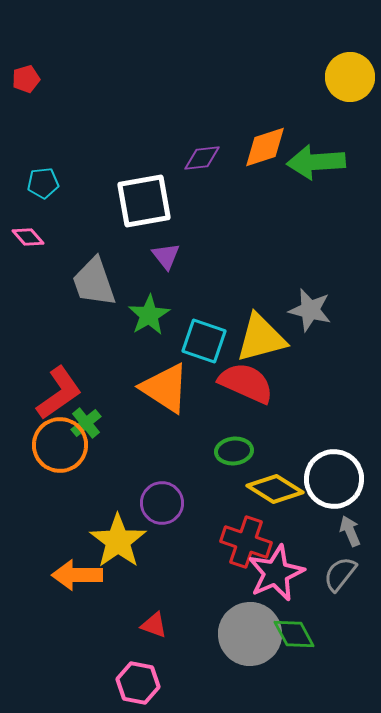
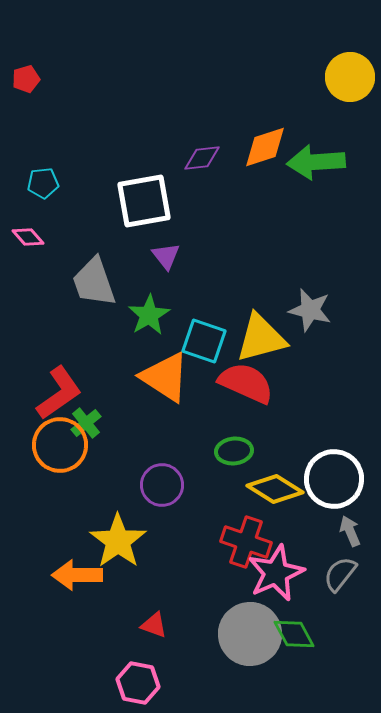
orange triangle: moved 11 px up
purple circle: moved 18 px up
